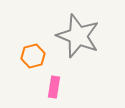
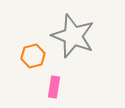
gray star: moved 5 px left
